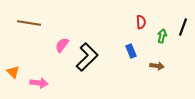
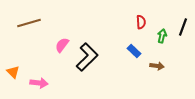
brown line: rotated 25 degrees counterclockwise
blue rectangle: moved 3 px right; rotated 24 degrees counterclockwise
